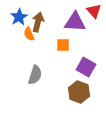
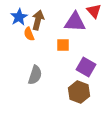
brown arrow: moved 2 px up
